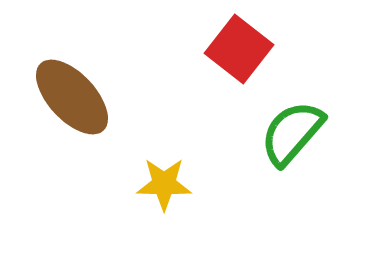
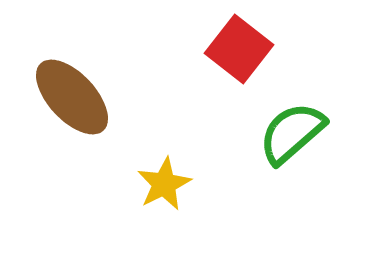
green semicircle: rotated 8 degrees clockwise
yellow star: rotated 28 degrees counterclockwise
